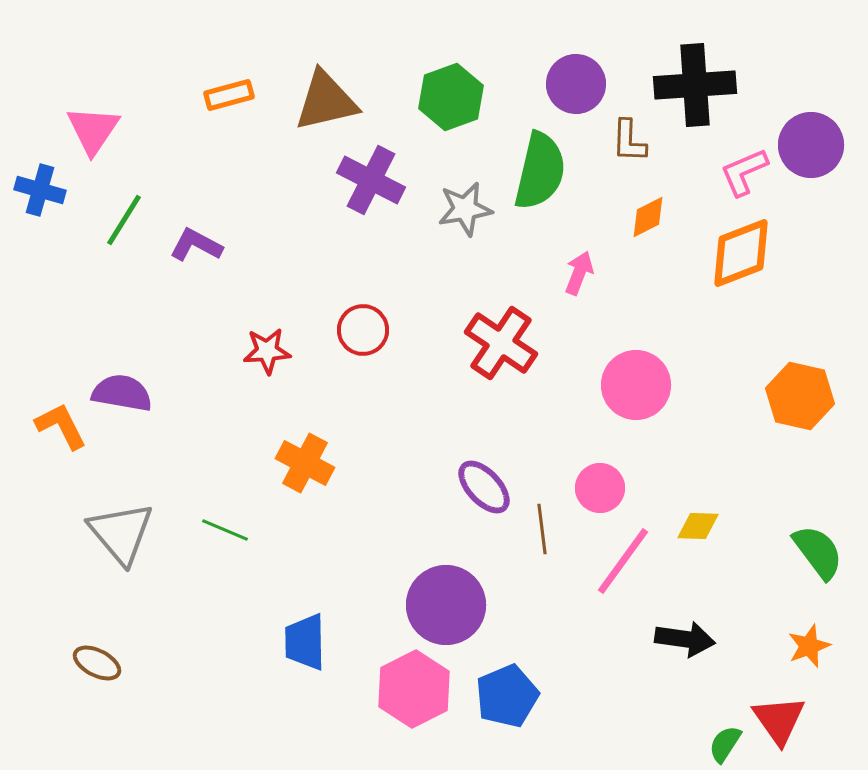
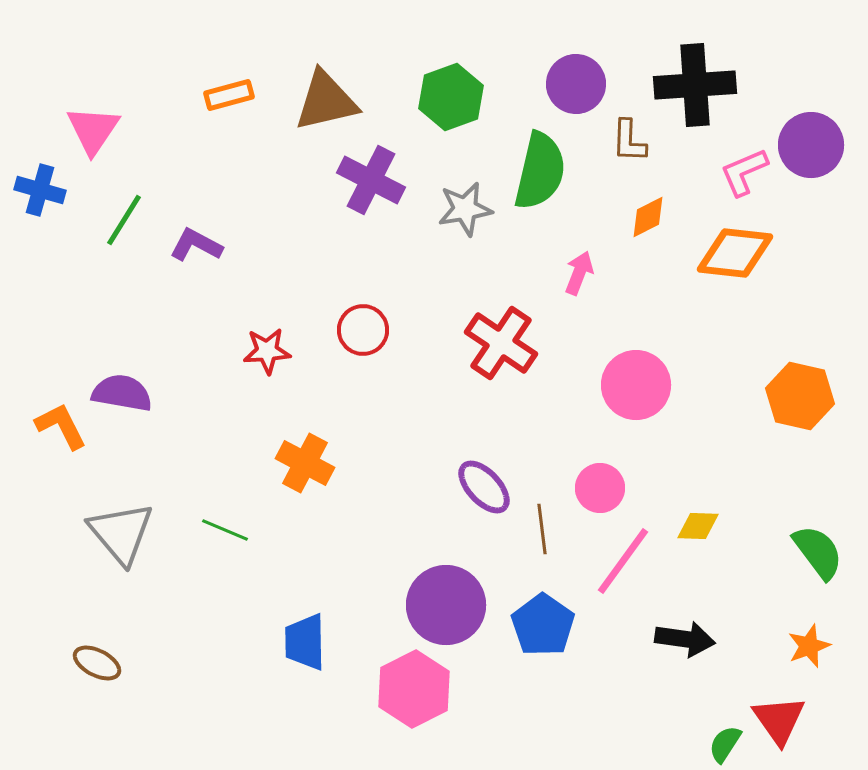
orange diamond at (741, 253): moved 6 px left; rotated 28 degrees clockwise
blue pentagon at (507, 696): moved 36 px right, 71 px up; rotated 14 degrees counterclockwise
